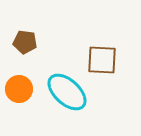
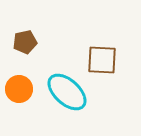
brown pentagon: rotated 20 degrees counterclockwise
